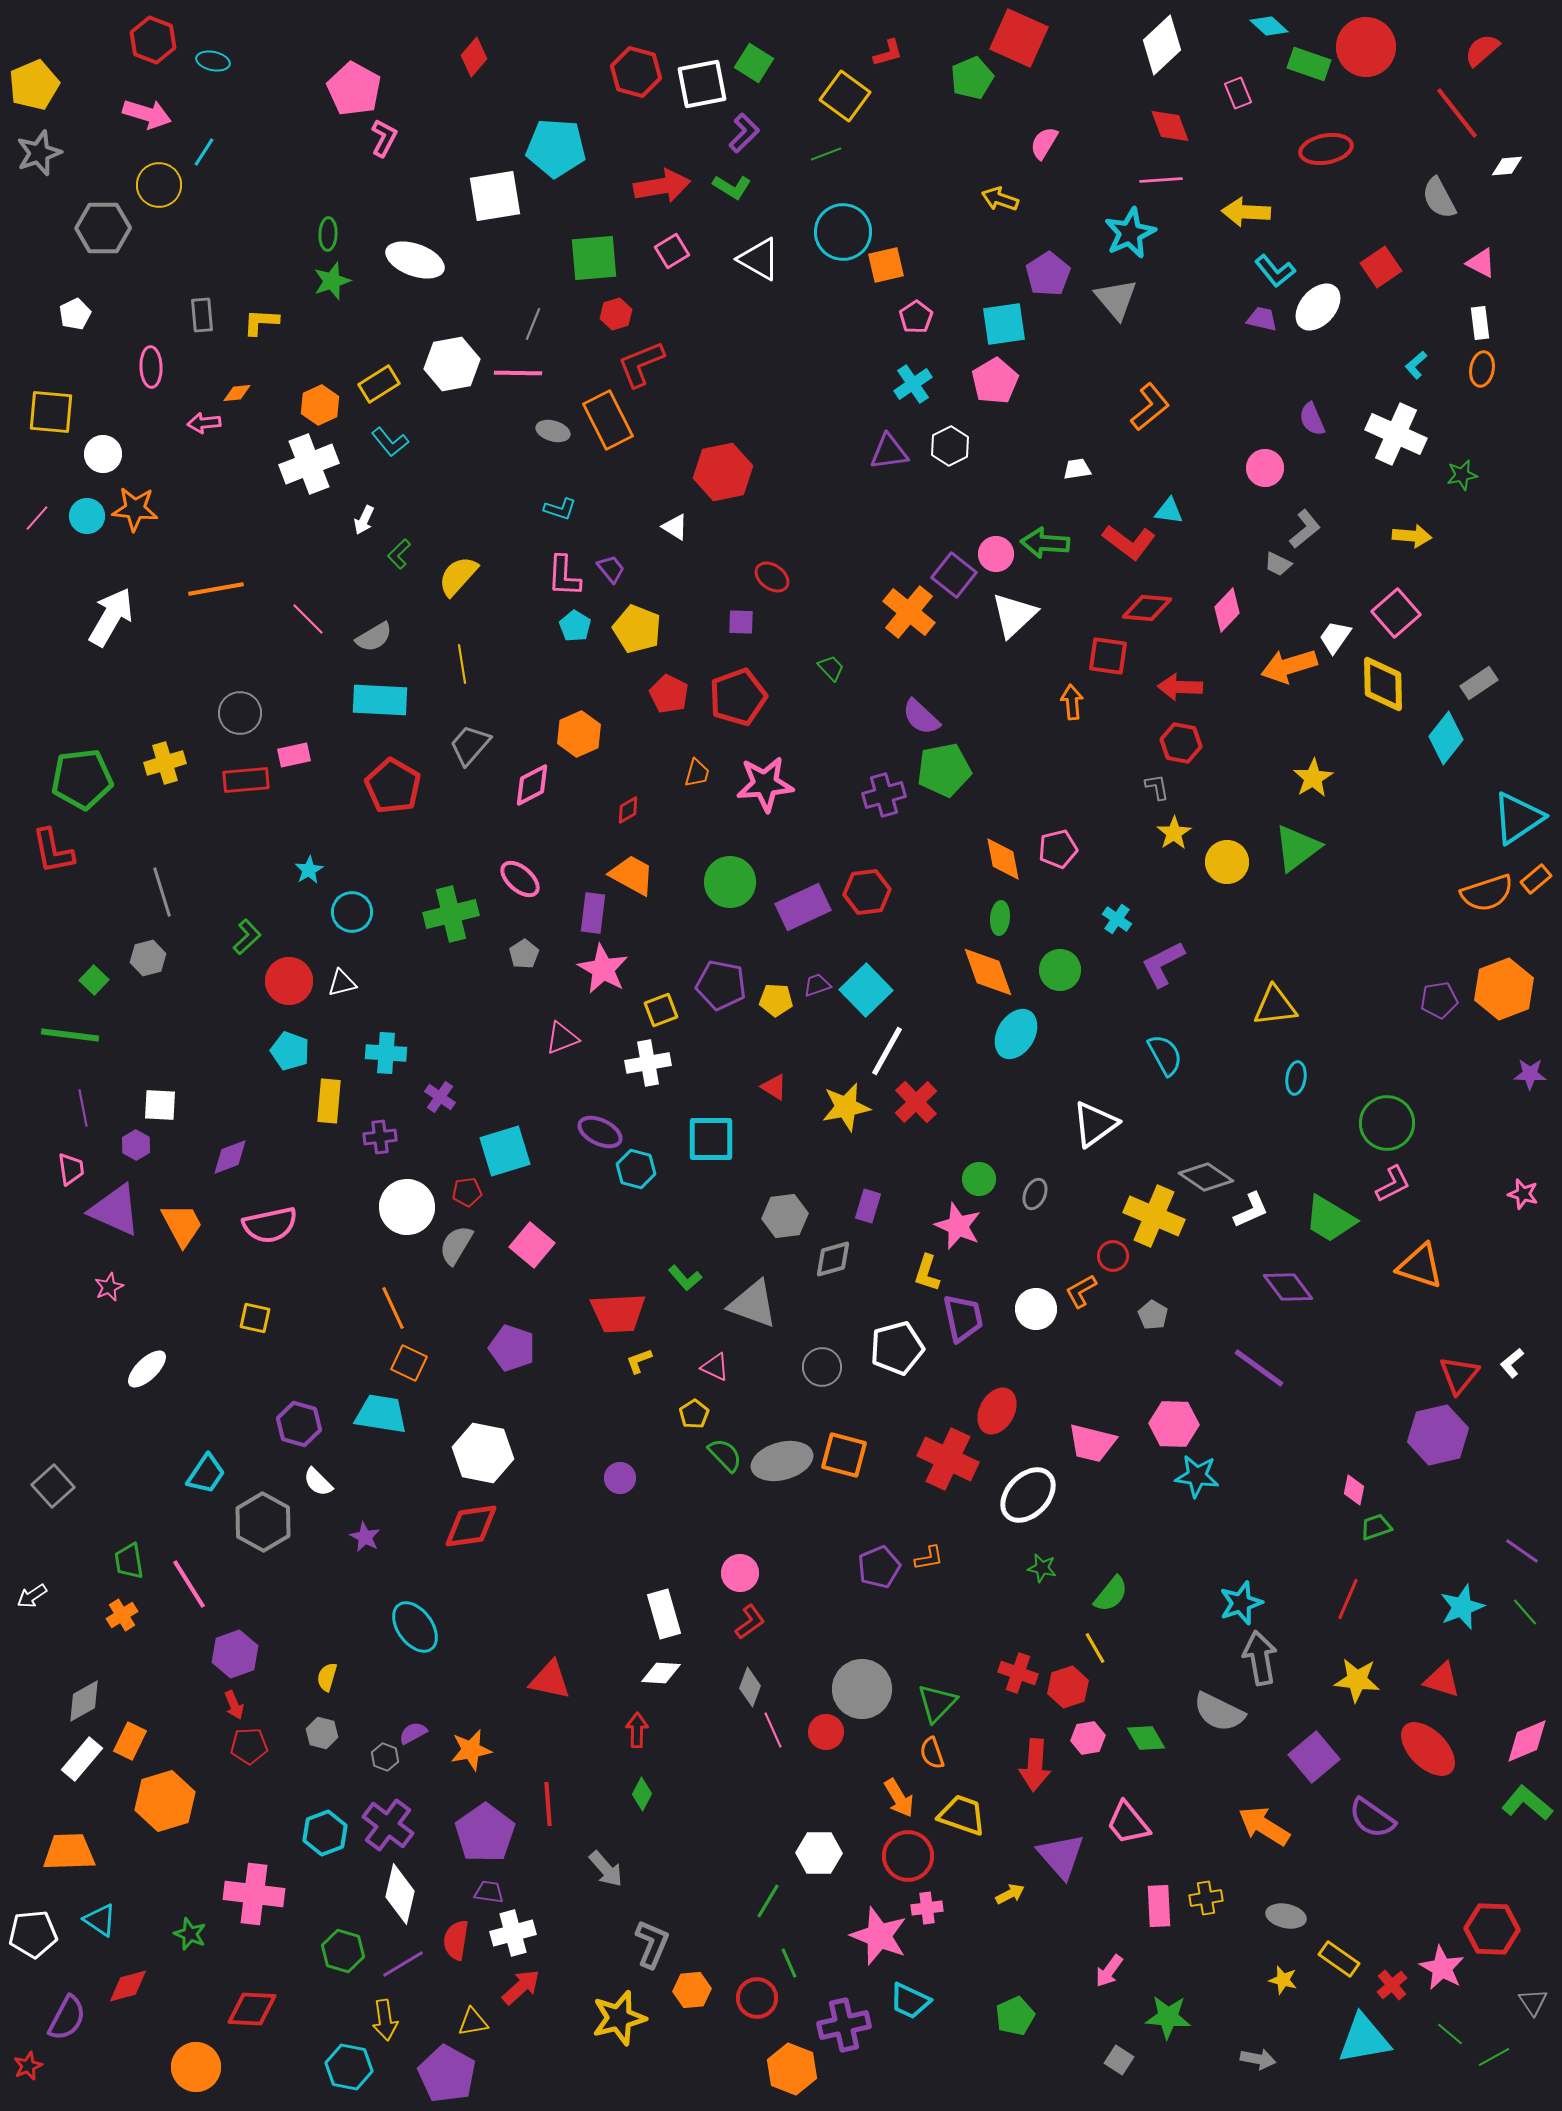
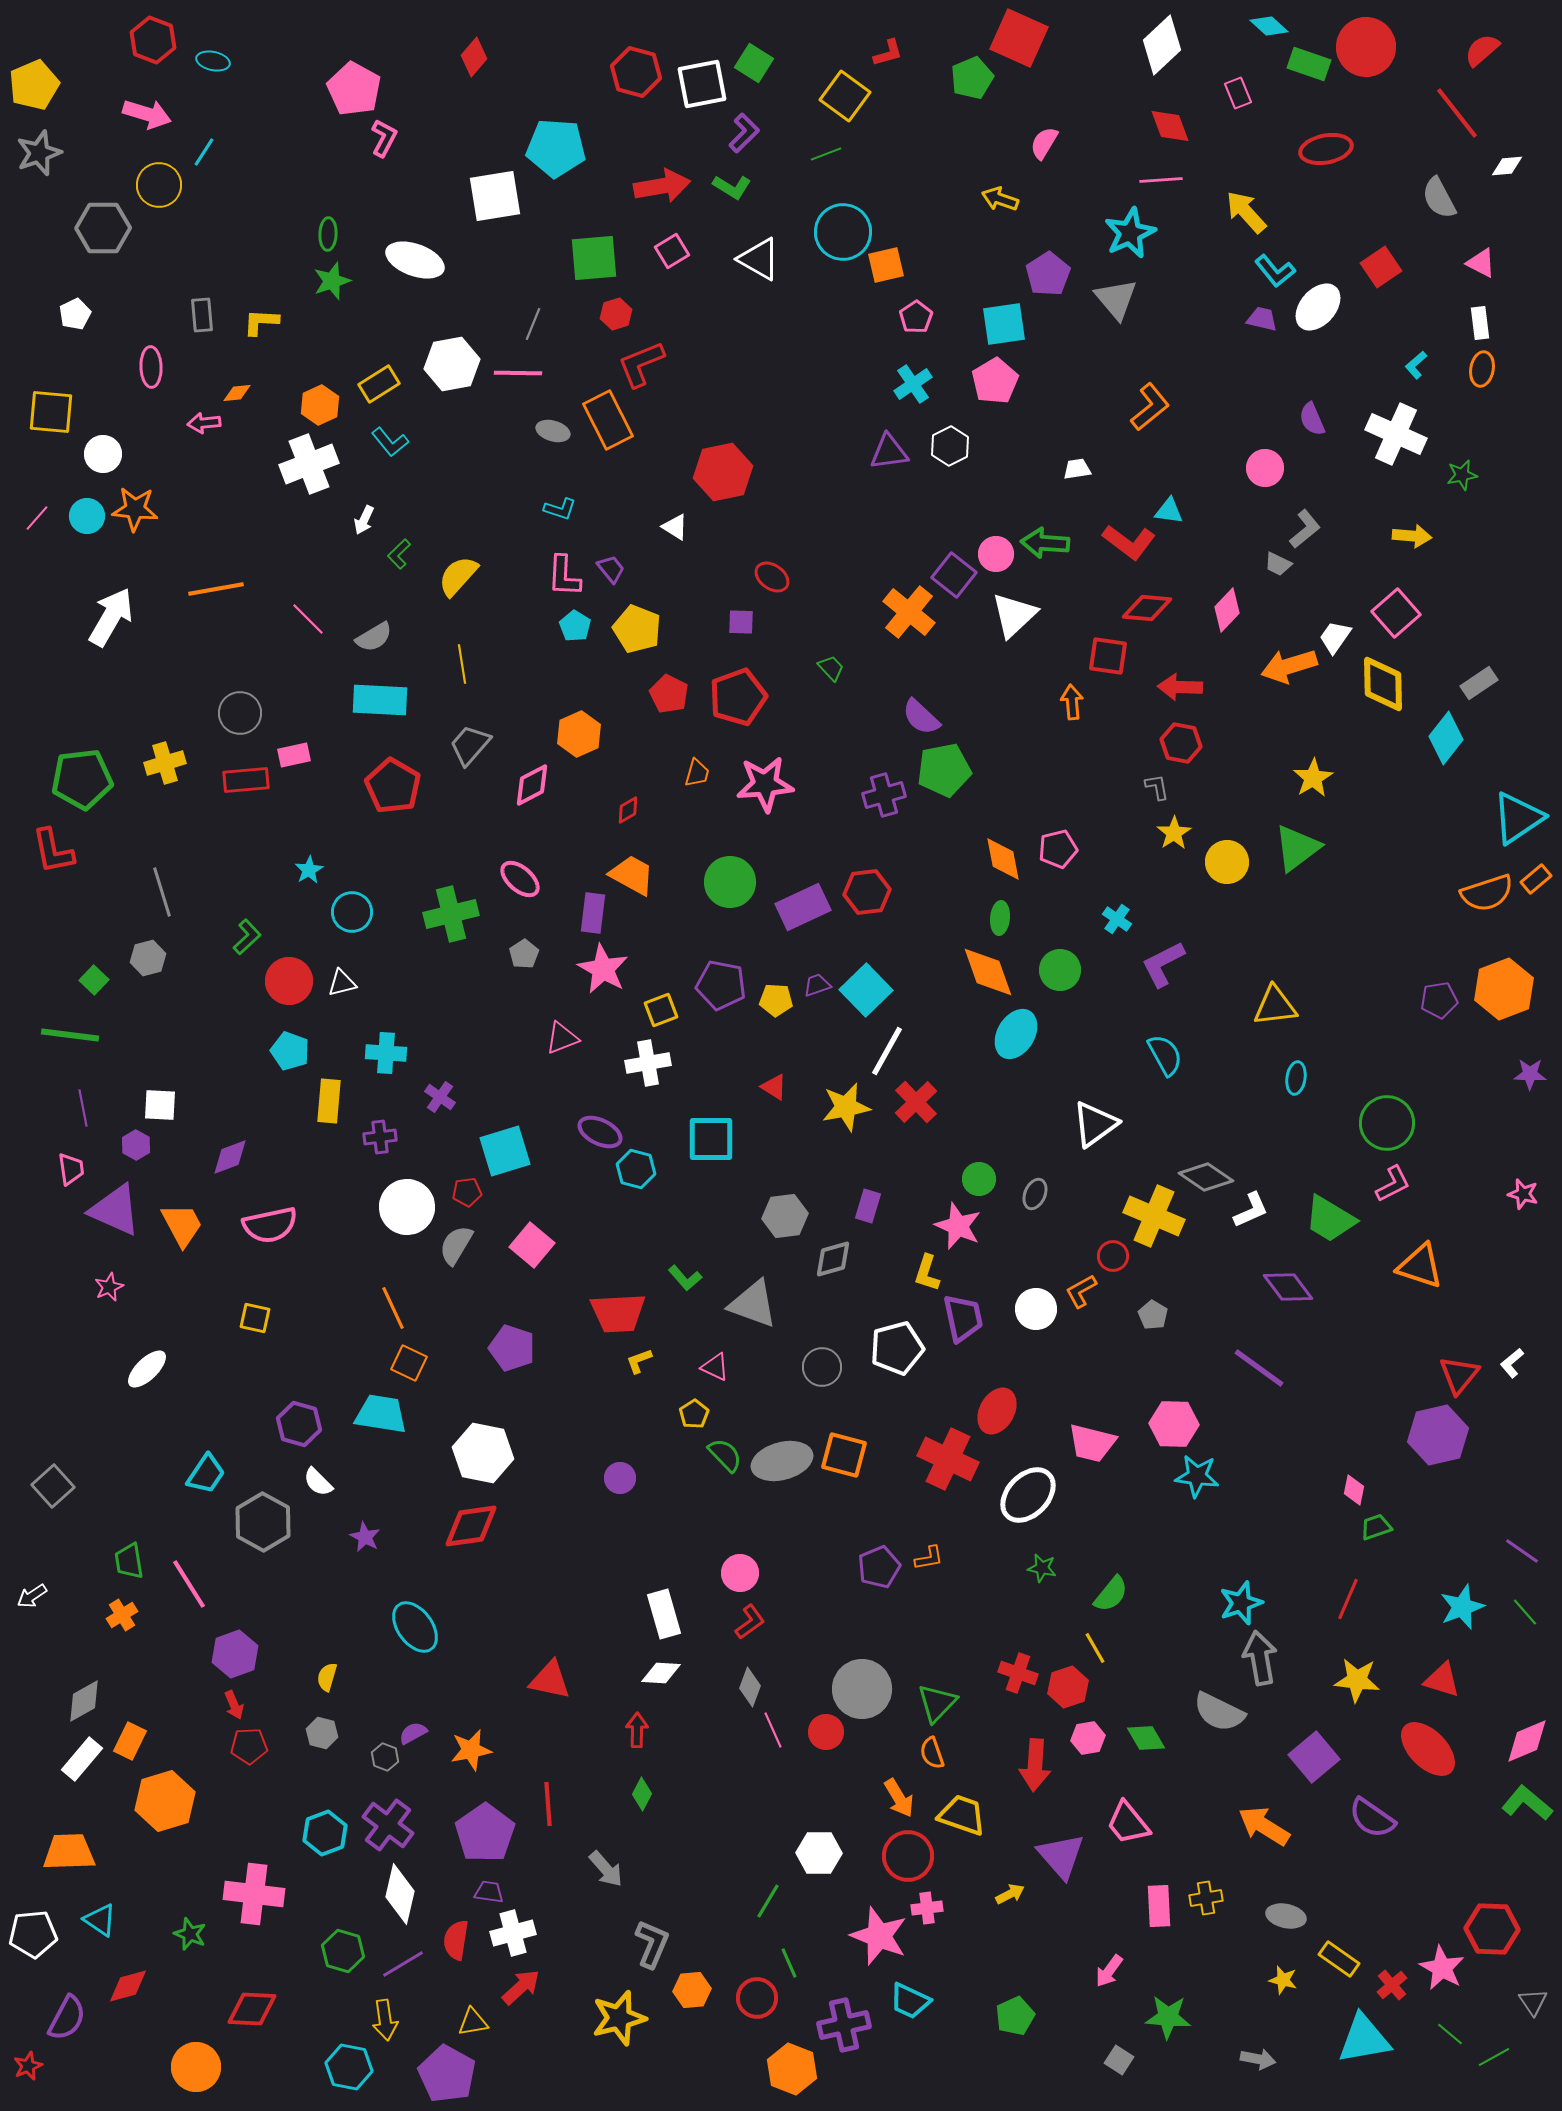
yellow arrow at (1246, 212): rotated 45 degrees clockwise
